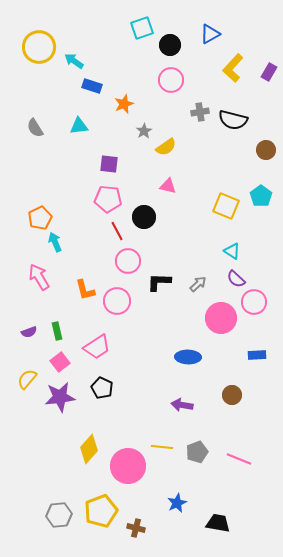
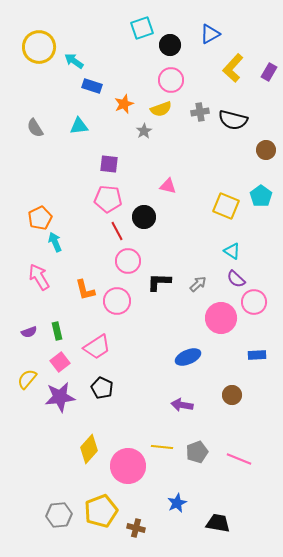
yellow semicircle at (166, 147): moved 5 px left, 38 px up; rotated 15 degrees clockwise
blue ellipse at (188, 357): rotated 25 degrees counterclockwise
